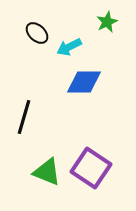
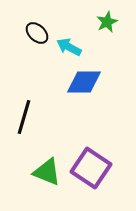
cyan arrow: rotated 55 degrees clockwise
